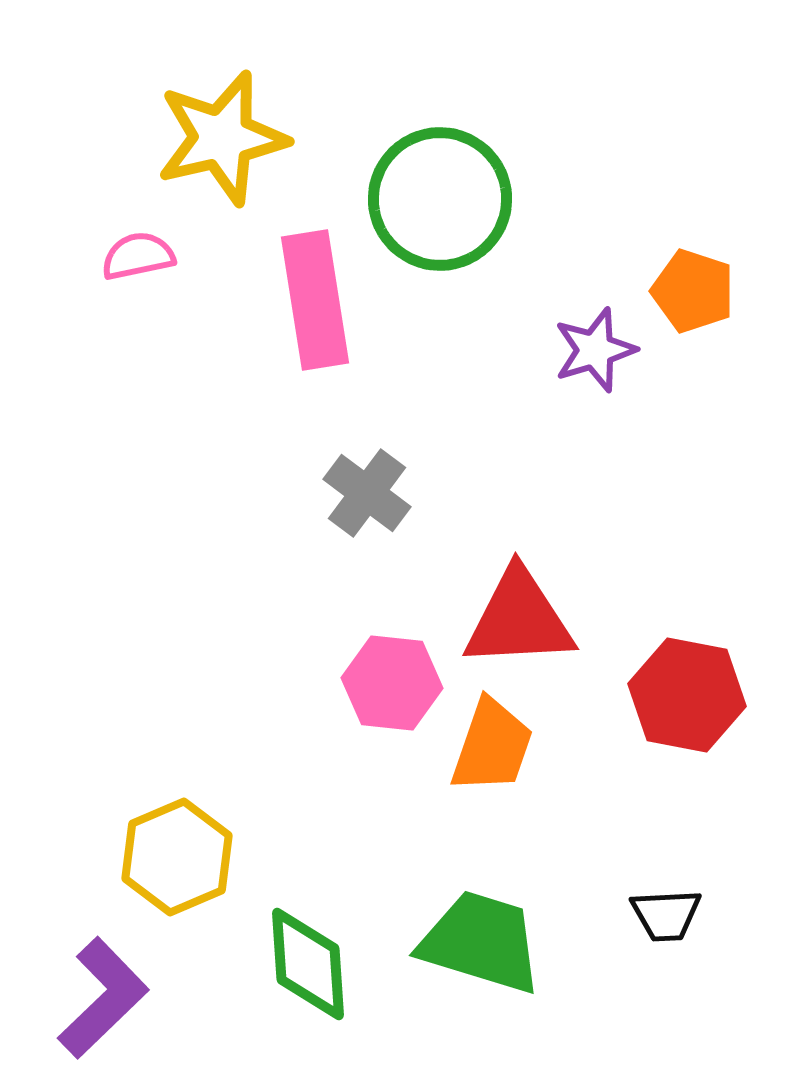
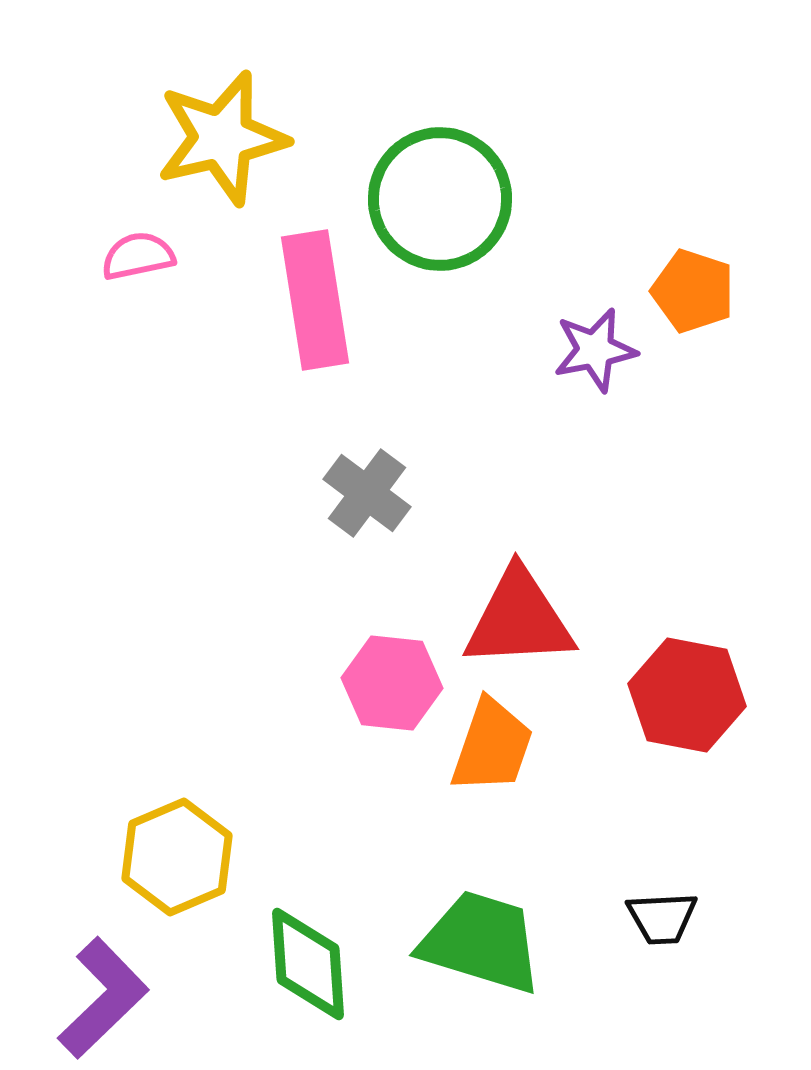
purple star: rotated 6 degrees clockwise
black trapezoid: moved 4 px left, 3 px down
